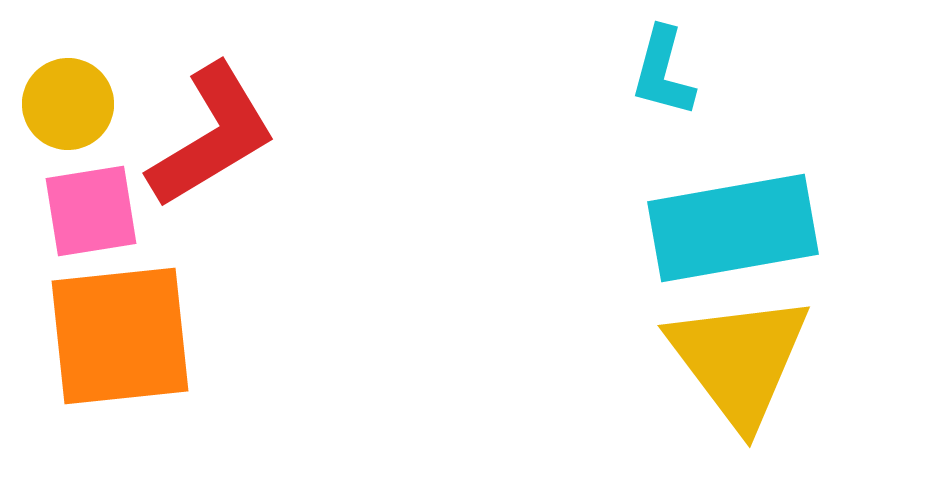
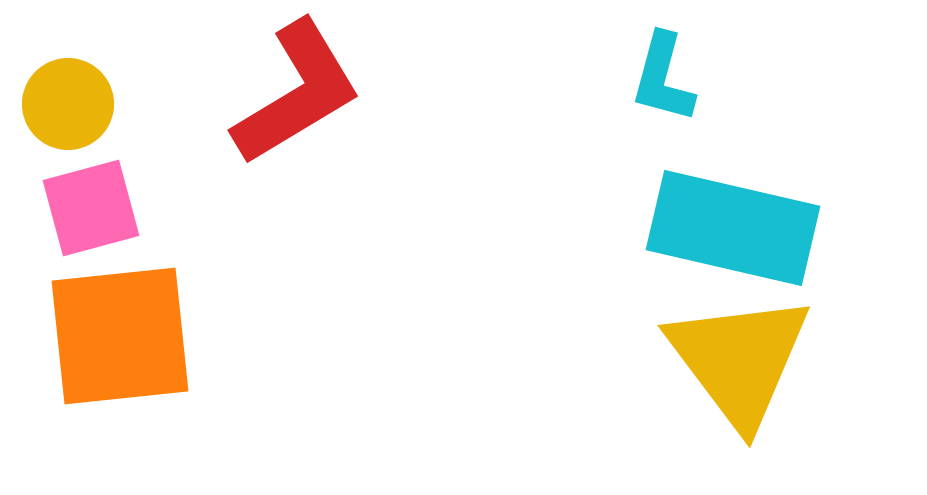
cyan L-shape: moved 6 px down
red L-shape: moved 85 px right, 43 px up
pink square: moved 3 px up; rotated 6 degrees counterclockwise
cyan rectangle: rotated 23 degrees clockwise
